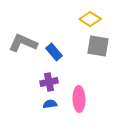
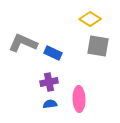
blue rectangle: moved 1 px left, 1 px down; rotated 24 degrees counterclockwise
